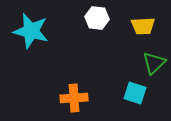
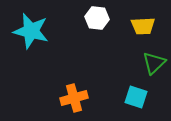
cyan square: moved 1 px right, 4 px down
orange cross: rotated 12 degrees counterclockwise
